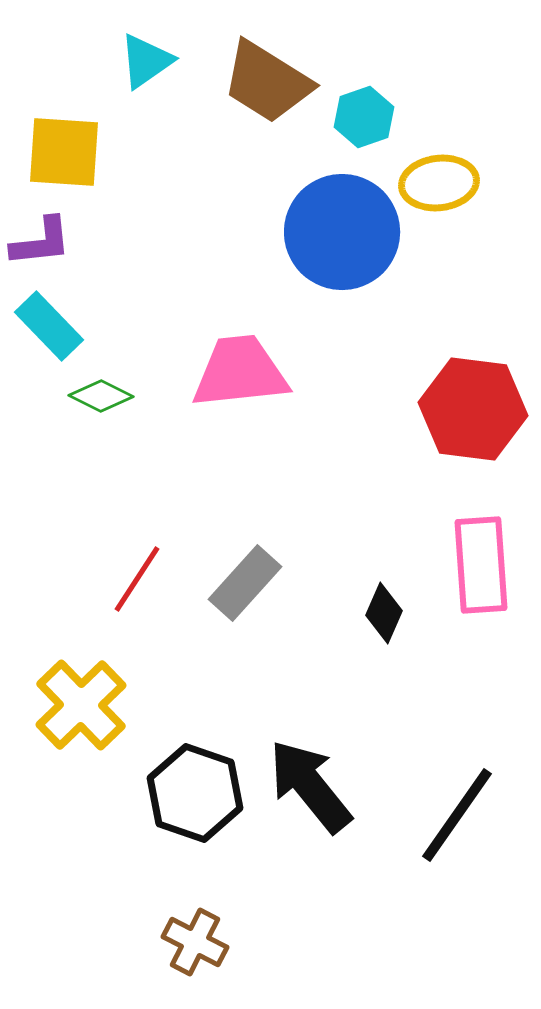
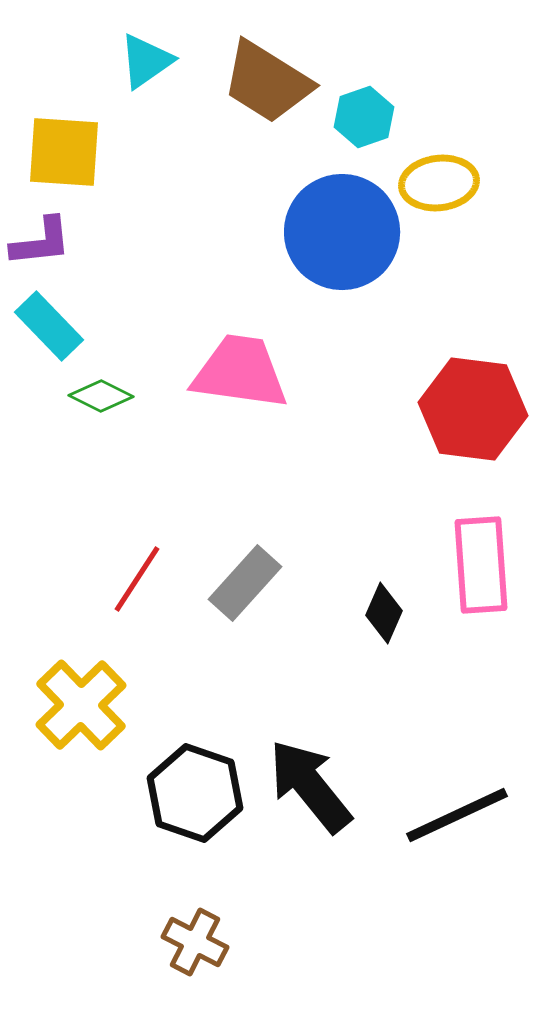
pink trapezoid: rotated 14 degrees clockwise
black line: rotated 30 degrees clockwise
